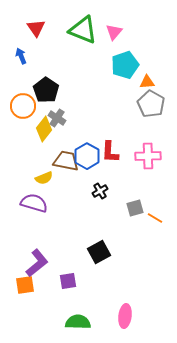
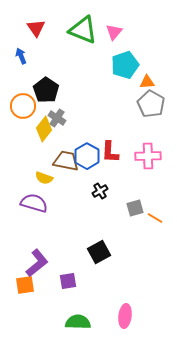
yellow semicircle: rotated 42 degrees clockwise
